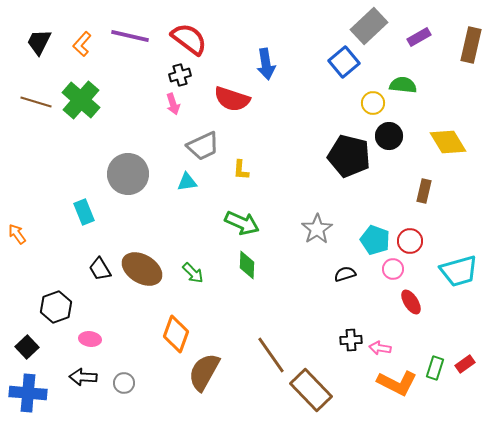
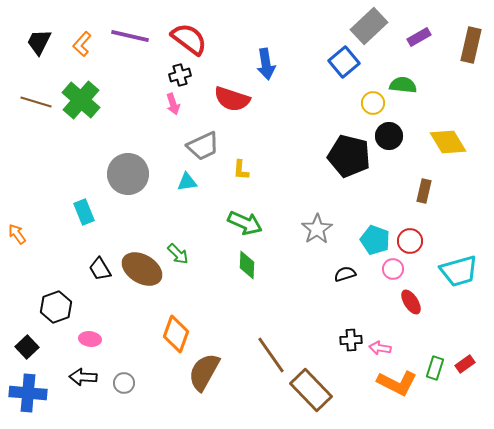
green arrow at (242, 223): moved 3 px right
green arrow at (193, 273): moved 15 px left, 19 px up
